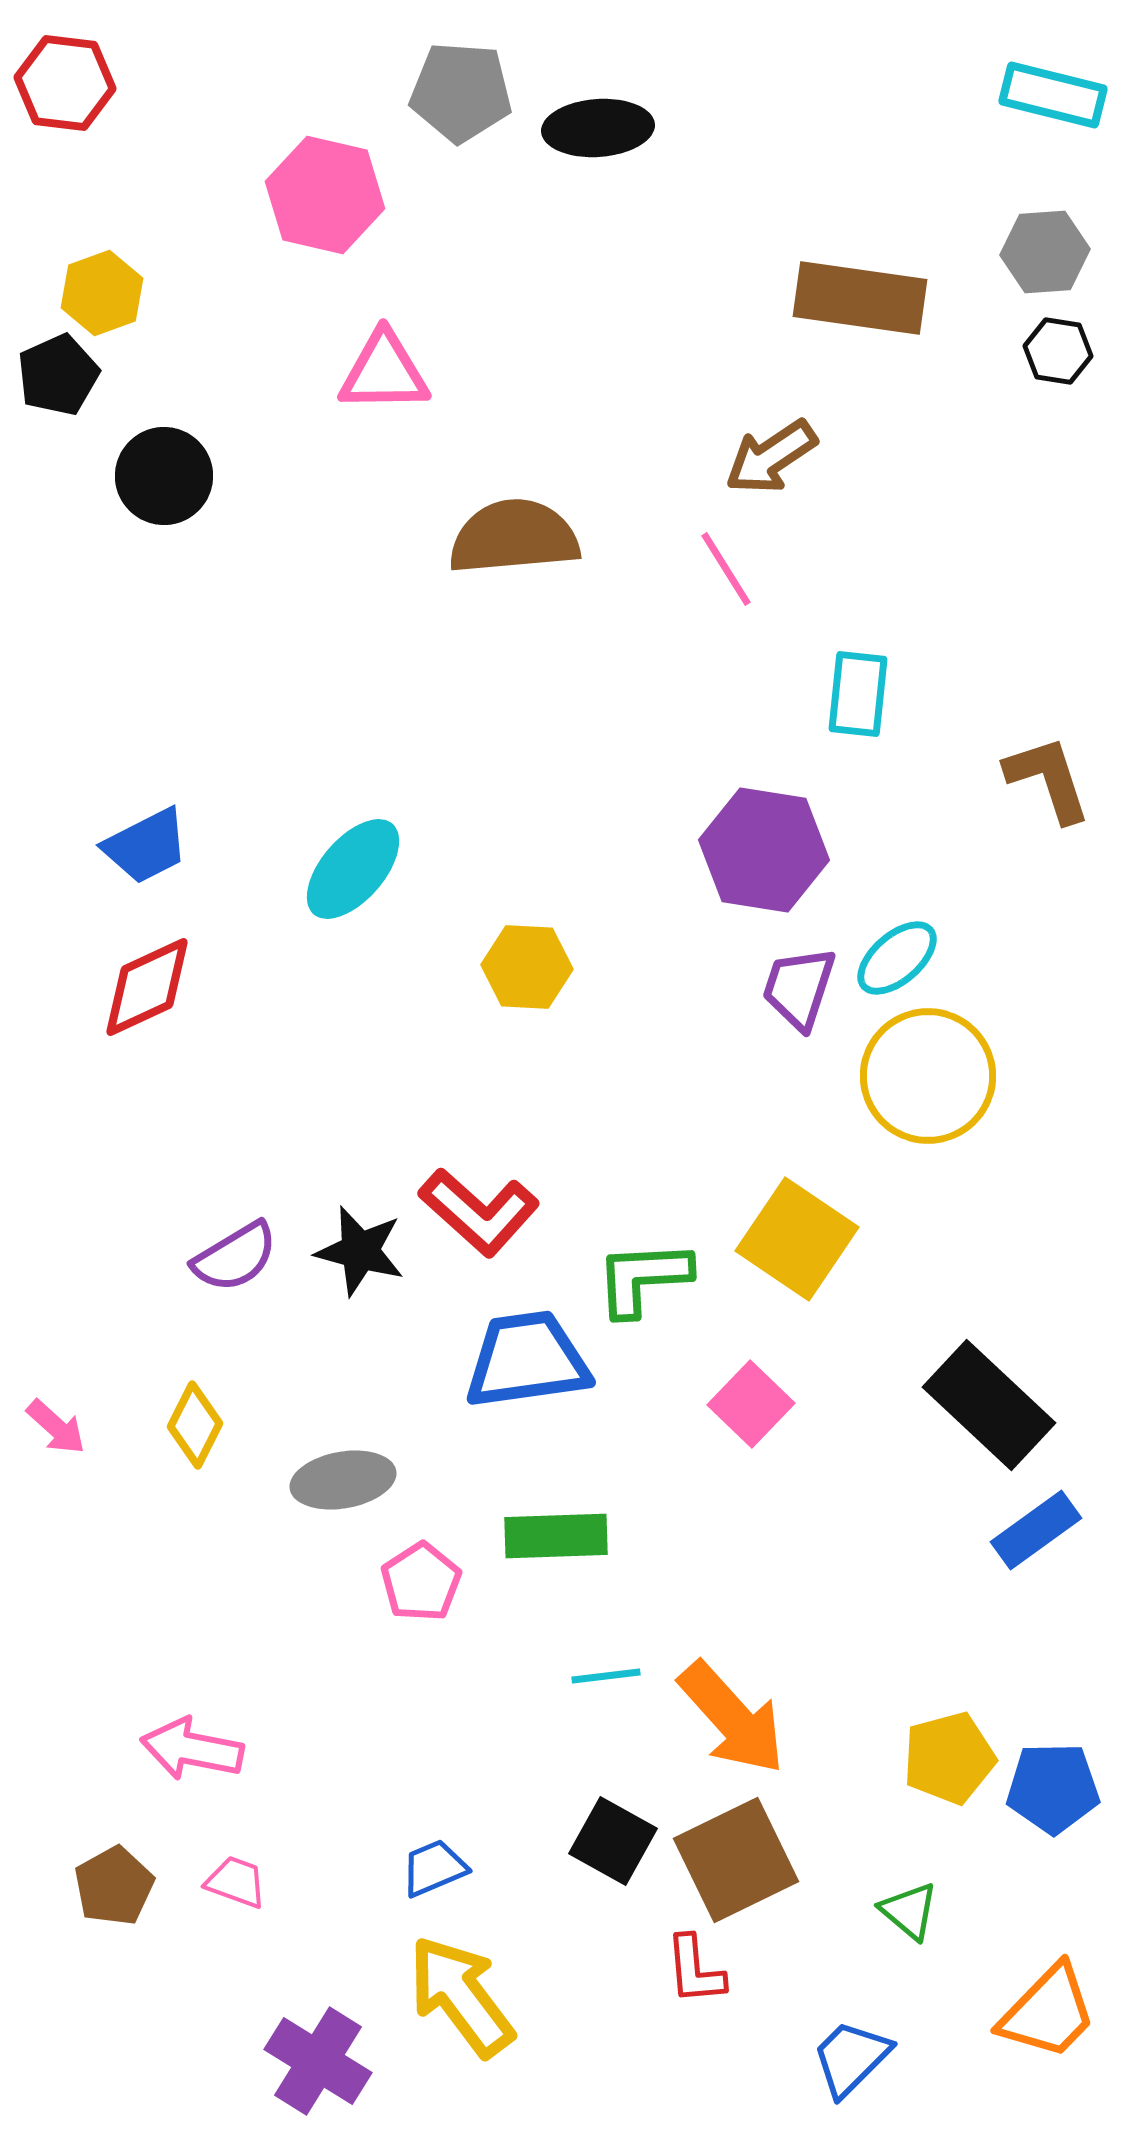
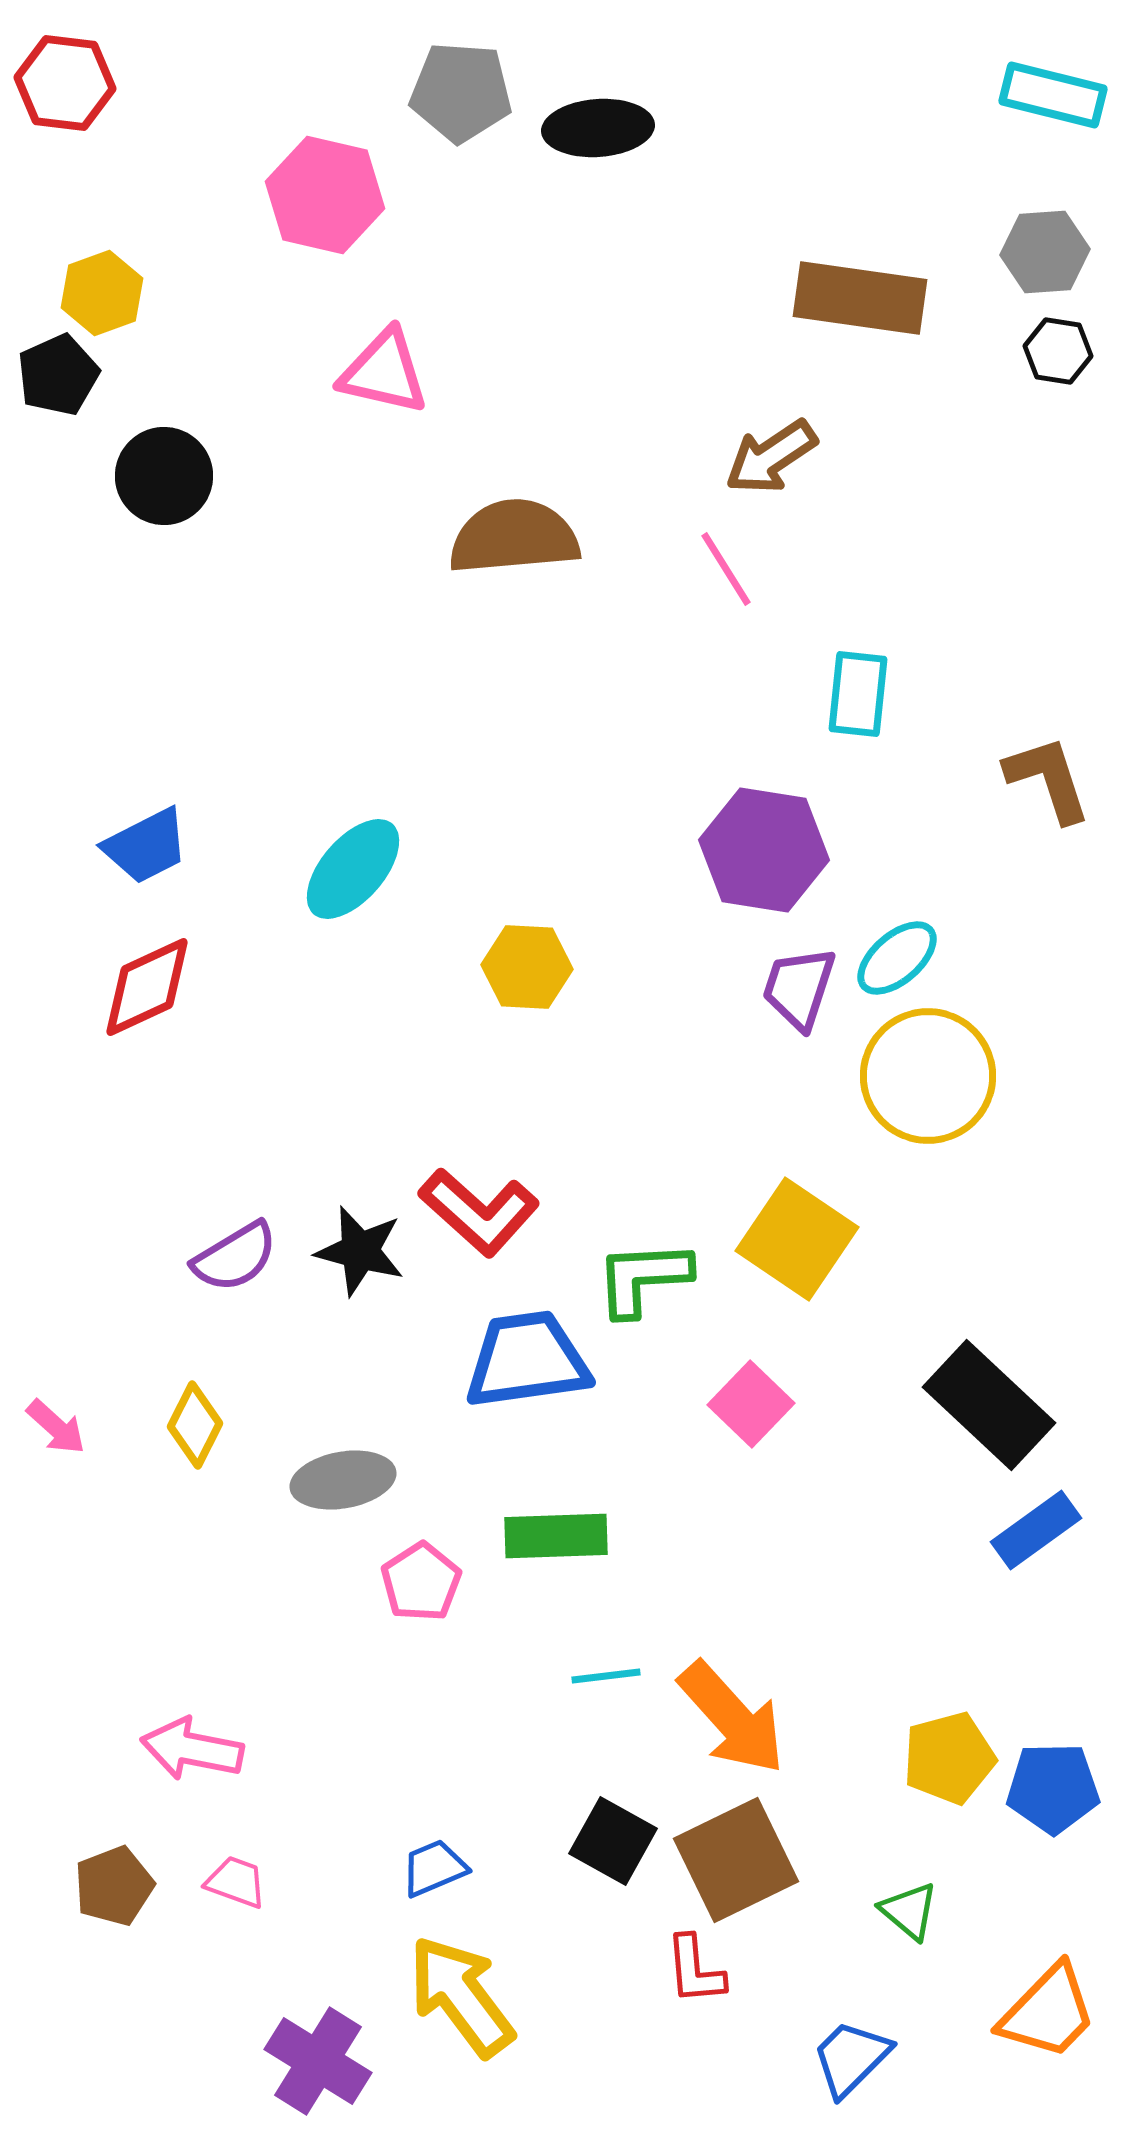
pink triangle at (384, 372): rotated 14 degrees clockwise
brown pentagon at (114, 1886): rotated 8 degrees clockwise
